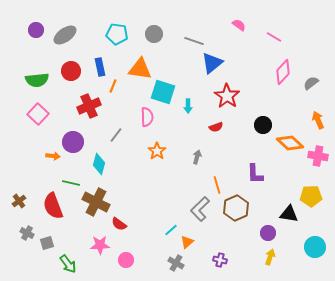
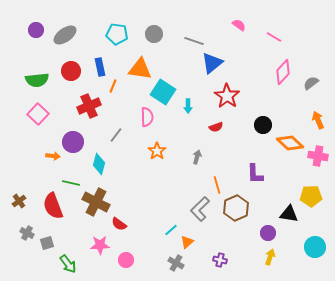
cyan square at (163, 92): rotated 15 degrees clockwise
